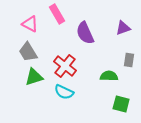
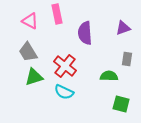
pink rectangle: rotated 18 degrees clockwise
pink triangle: moved 3 px up
purple semicircle: rotated 20 degrees clockwise
gray rectangle: moved 2 px left, 1 px up
